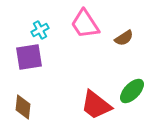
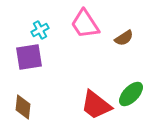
green ellipse: moved 1 px left, 3 px down
